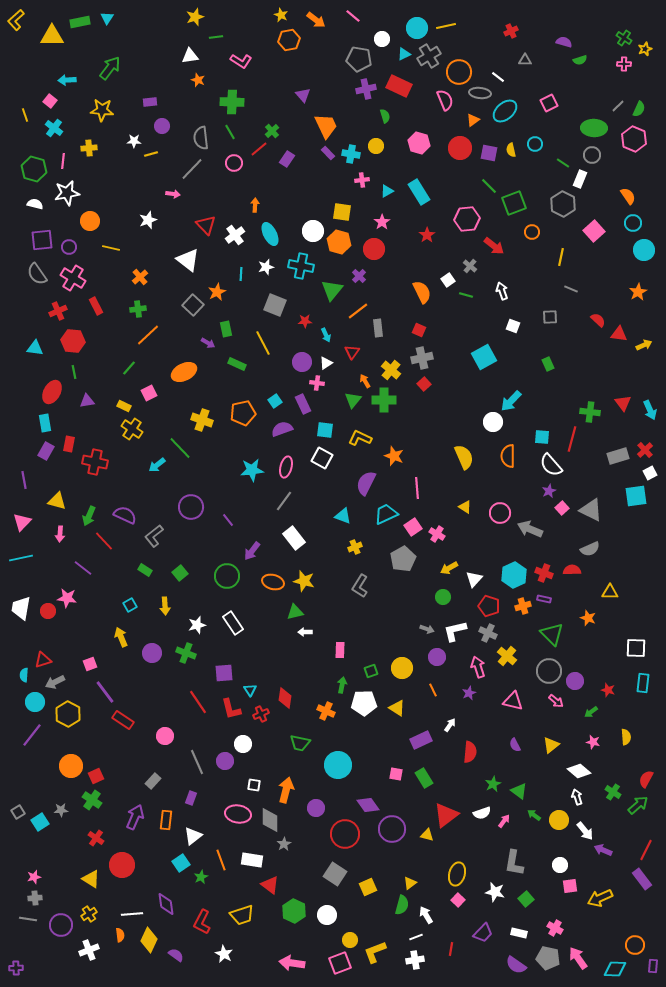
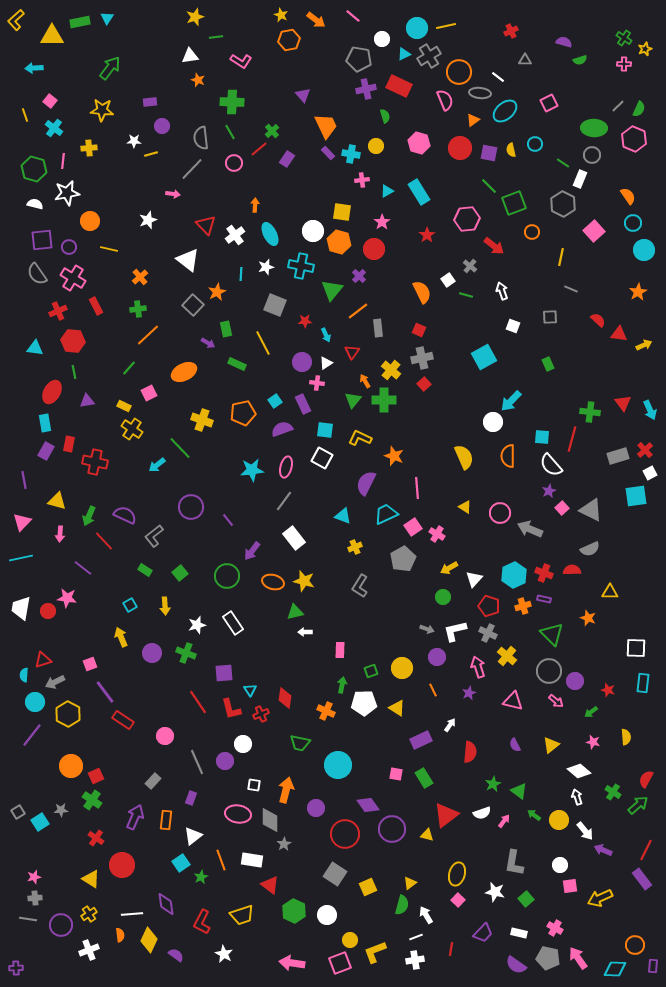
cyan arrow at (67, 80): moved 33 px left, 12 px up
yellow line at (111, 248): moved 2 px left, 1 px down
